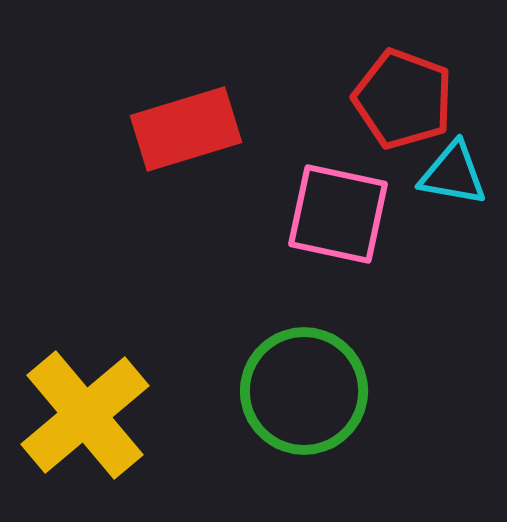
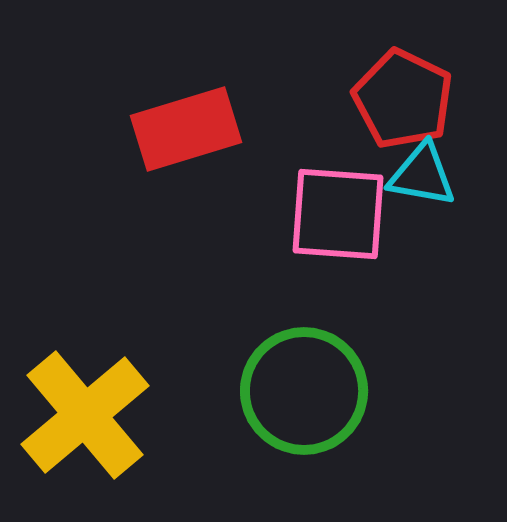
red pentagon: rotated 6 degrees clockwise
cyan triangle: moved 31 px left, 1 px down
pink square: rotated 8 degrees counterclockwise
